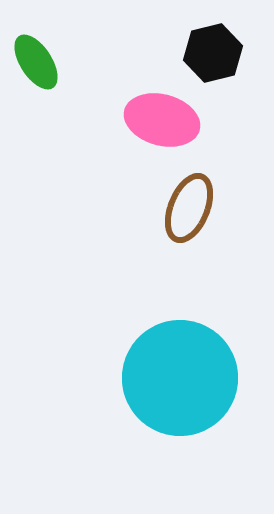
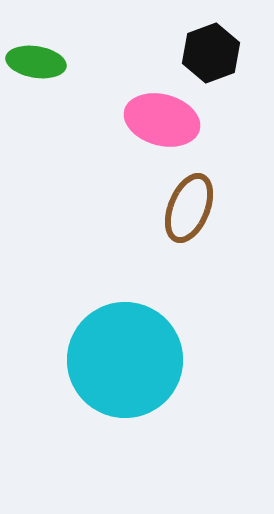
black hexagon: moved 2 px left; rotated 6 degrees counterclockwise
green ellipse: rotated 48 degrees counterclockwise
cyan circle: moved 55 px left, 18 px up
